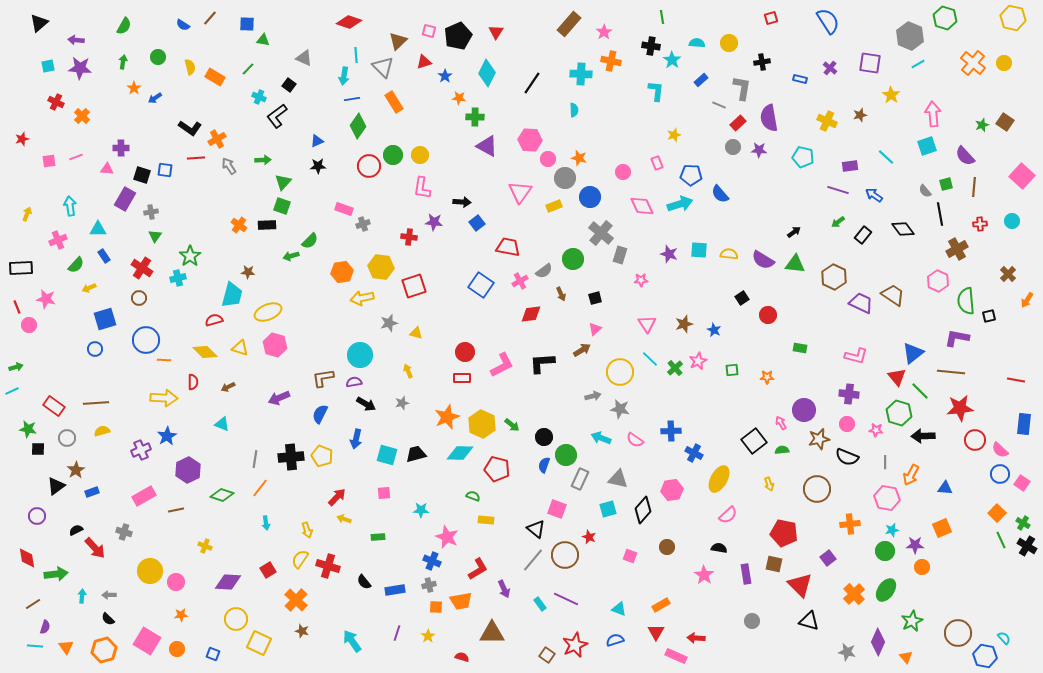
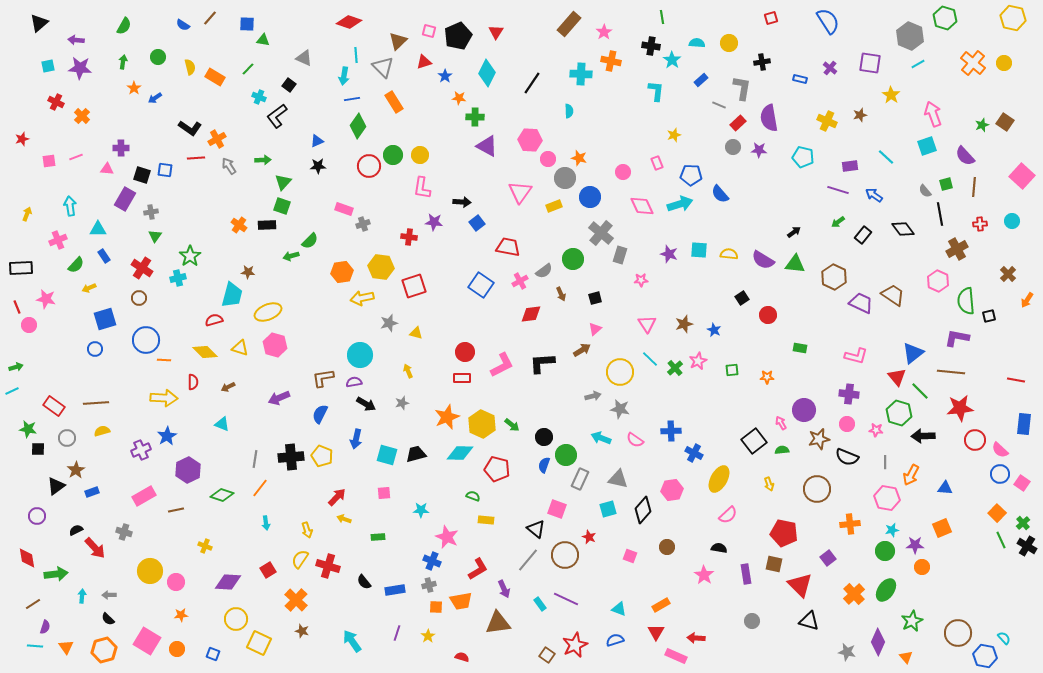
cyan semicircle at (574, 110): moved 5 px left, 1 px down
pink arrow at (933, 114): rotated 15 degrees counterclockwise
green cross at (1023, 523): rotated 16 degrees clockwise
gray line at (533, 560): moved 5 px left
brown triangle at (492, 633): moved 6 px right, 10 px up; rotated 8 degrees counterclockwise
